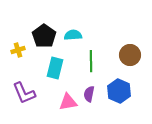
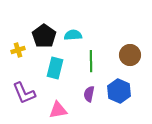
pink triangle: moved 10 px left, 8 px down
